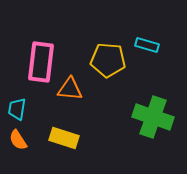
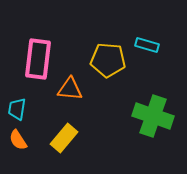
pink rectangle: moved 3 px left, 3 px up
green cross: moved 1 px up
yellow rectangle: rotated 68 degrees counterclockwise
